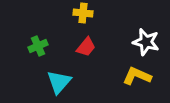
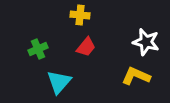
yellow cross: moved 3 px left, 2 px down
green cross: moved 3 px down
yellow L-shape: moved 1 px left
